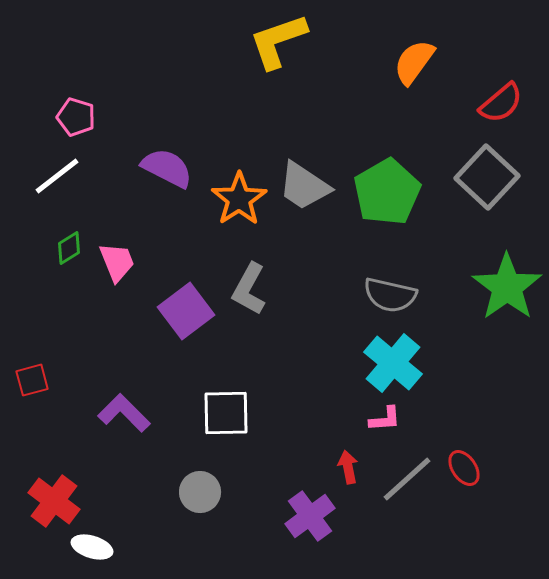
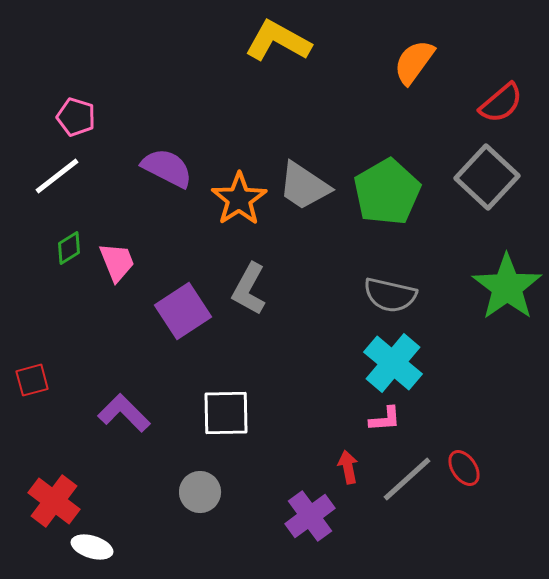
yellow L-shape: rotated 48 degrees clockwise
purple square: moved 3 px left; rotated 4 degrees clockwise
